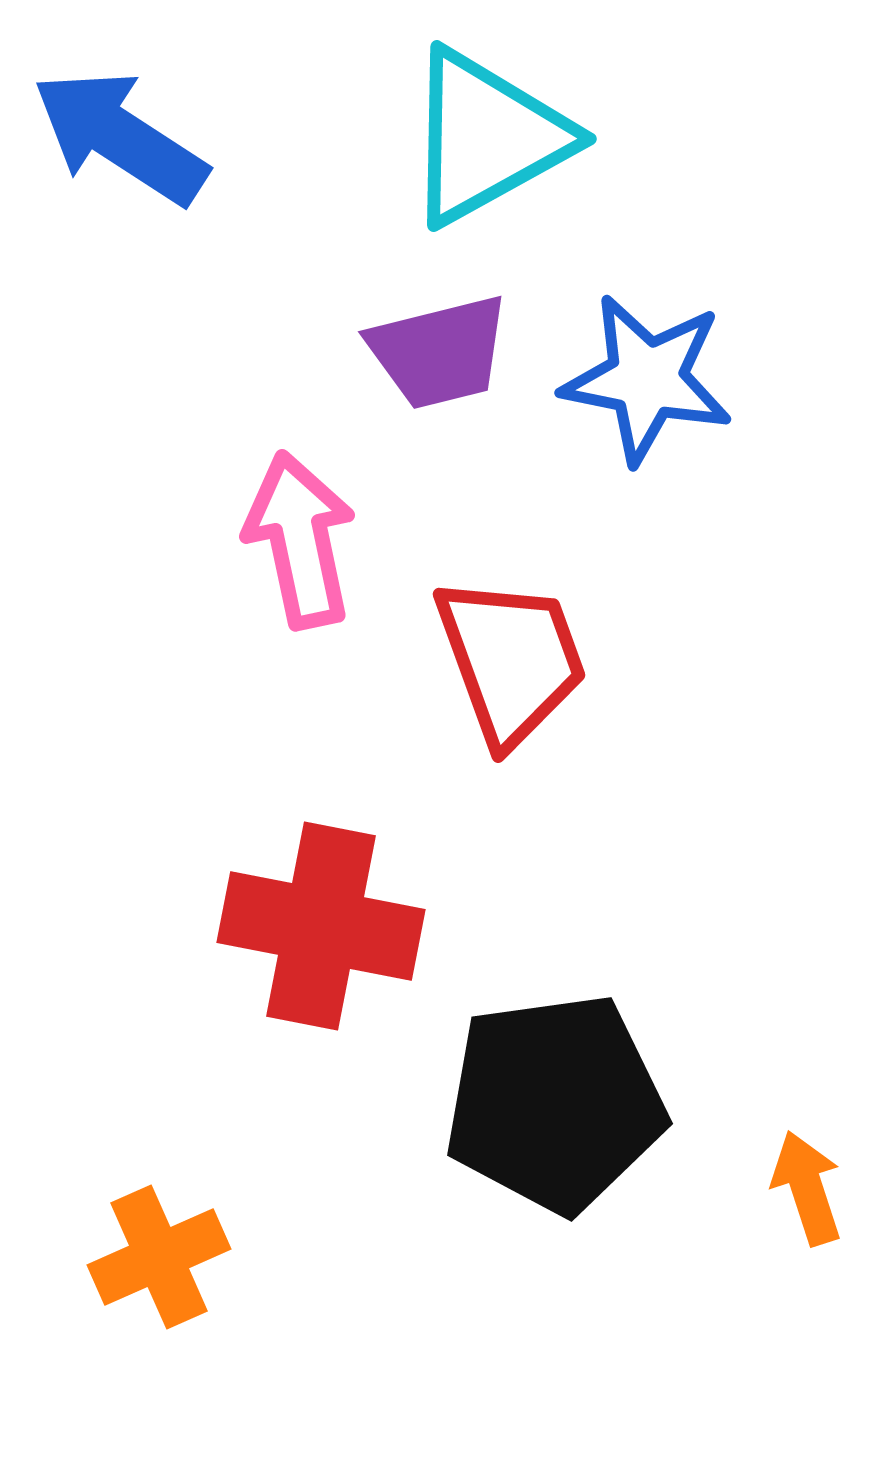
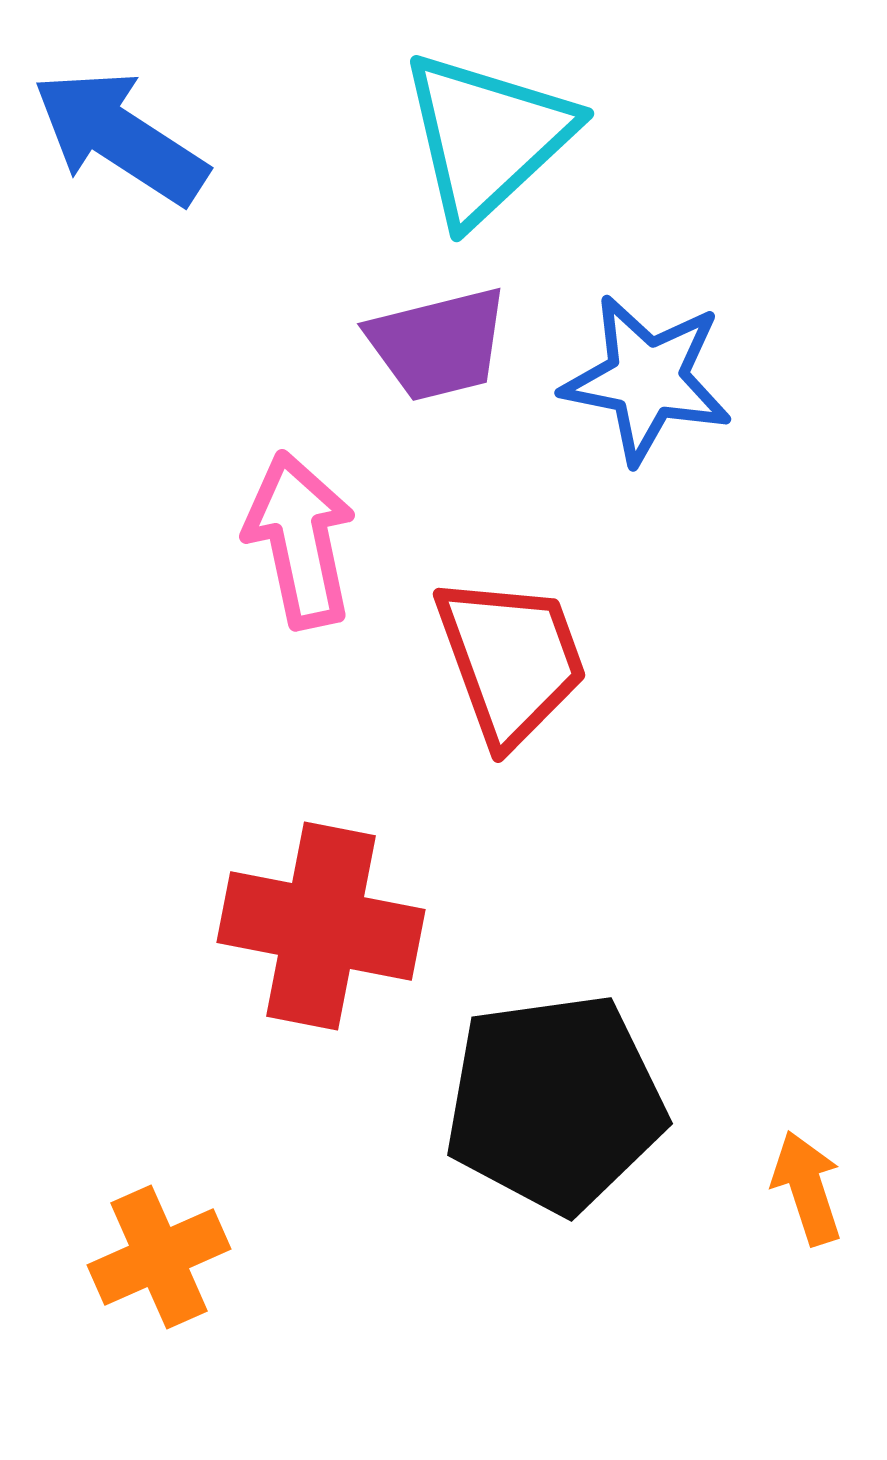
cyan triangle: rotated 14 degrees counterclockwise
purple trapezoid: moved 1 px left, 8 px up
